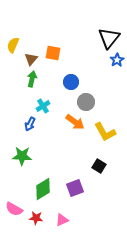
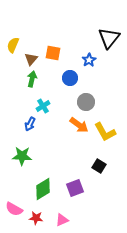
blue star: moved 28 px left
blue circle: moved 1 px left, 4 px up
orange arrow: moved 4 px right, 3 px down
